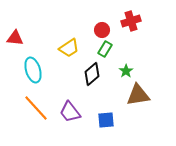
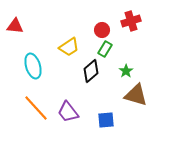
red triangle: moved 12 px up
yellow trapezoid: moved 1 px up
cyan ellipse: moved 4 px up
black diamond: moved 1 px left, 3 px up
brown triangle: moved 2 px left; rotated 25 degrees clockwise
purple trapezoid: moved 2 px left
